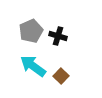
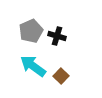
black cross: moved 1 px left
